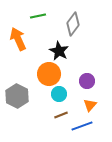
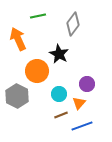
black star: moved 3 px down
orange circle: moved 12 px left, 3 px up
purple circle: moved 3 px down
orange triangle: moved 11 px left, 2 px up
